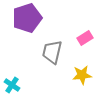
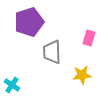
purple pentagon: moved 2 px right, 4 px down
pink rectangle: moved 4 px right; rotated 42 degrees counterclockwise
gray trapezoid: rotated 15 degrees counterclockwise
